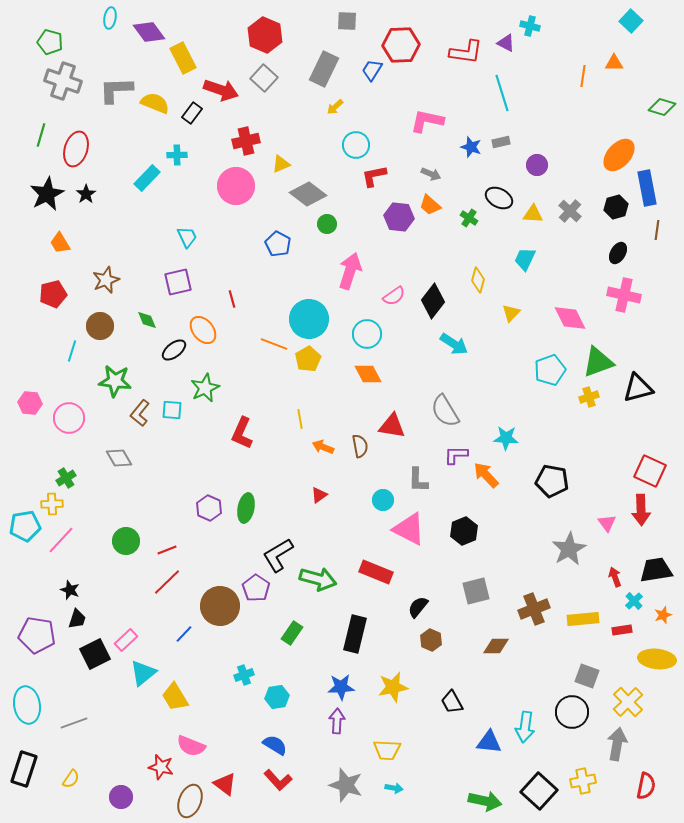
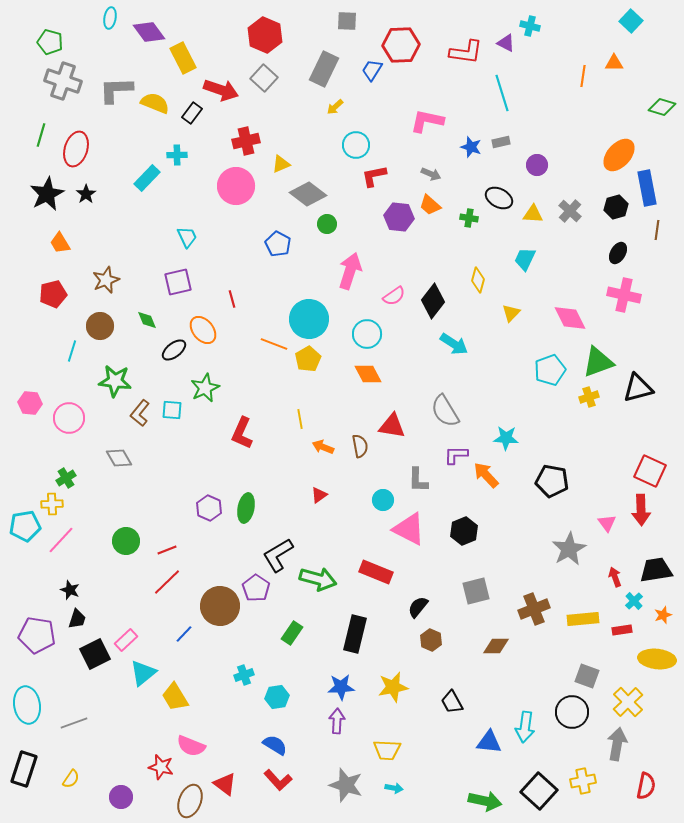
green cross at (469, 218): rotated 24 degrees counterclockwise
